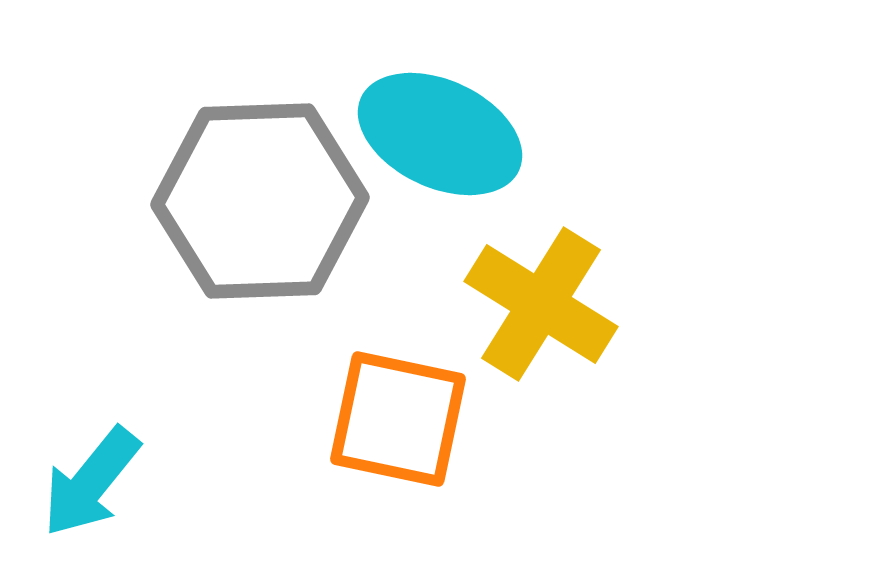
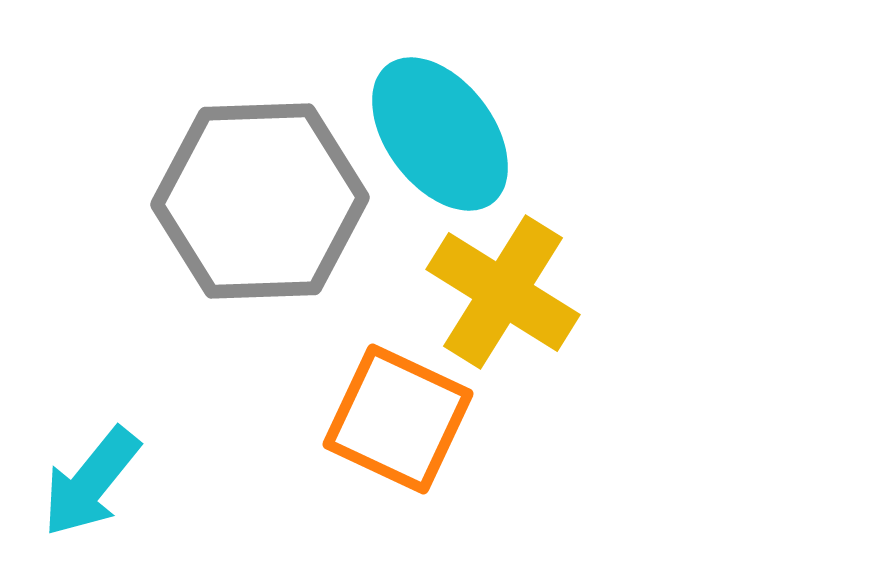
cyan ellipse: rotated 28 degrees clockwise
yellow cross: moved 38 px left, 12 px up
orange square: rotated 13 degrees clockwise
